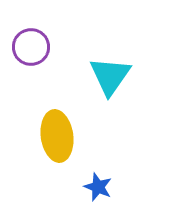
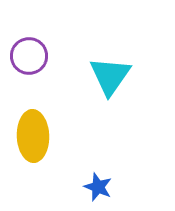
purple circle: moved 2 px left, 9 px down
yellow ellipse: moved 24 px left; rotated 6 degrees clockwise
